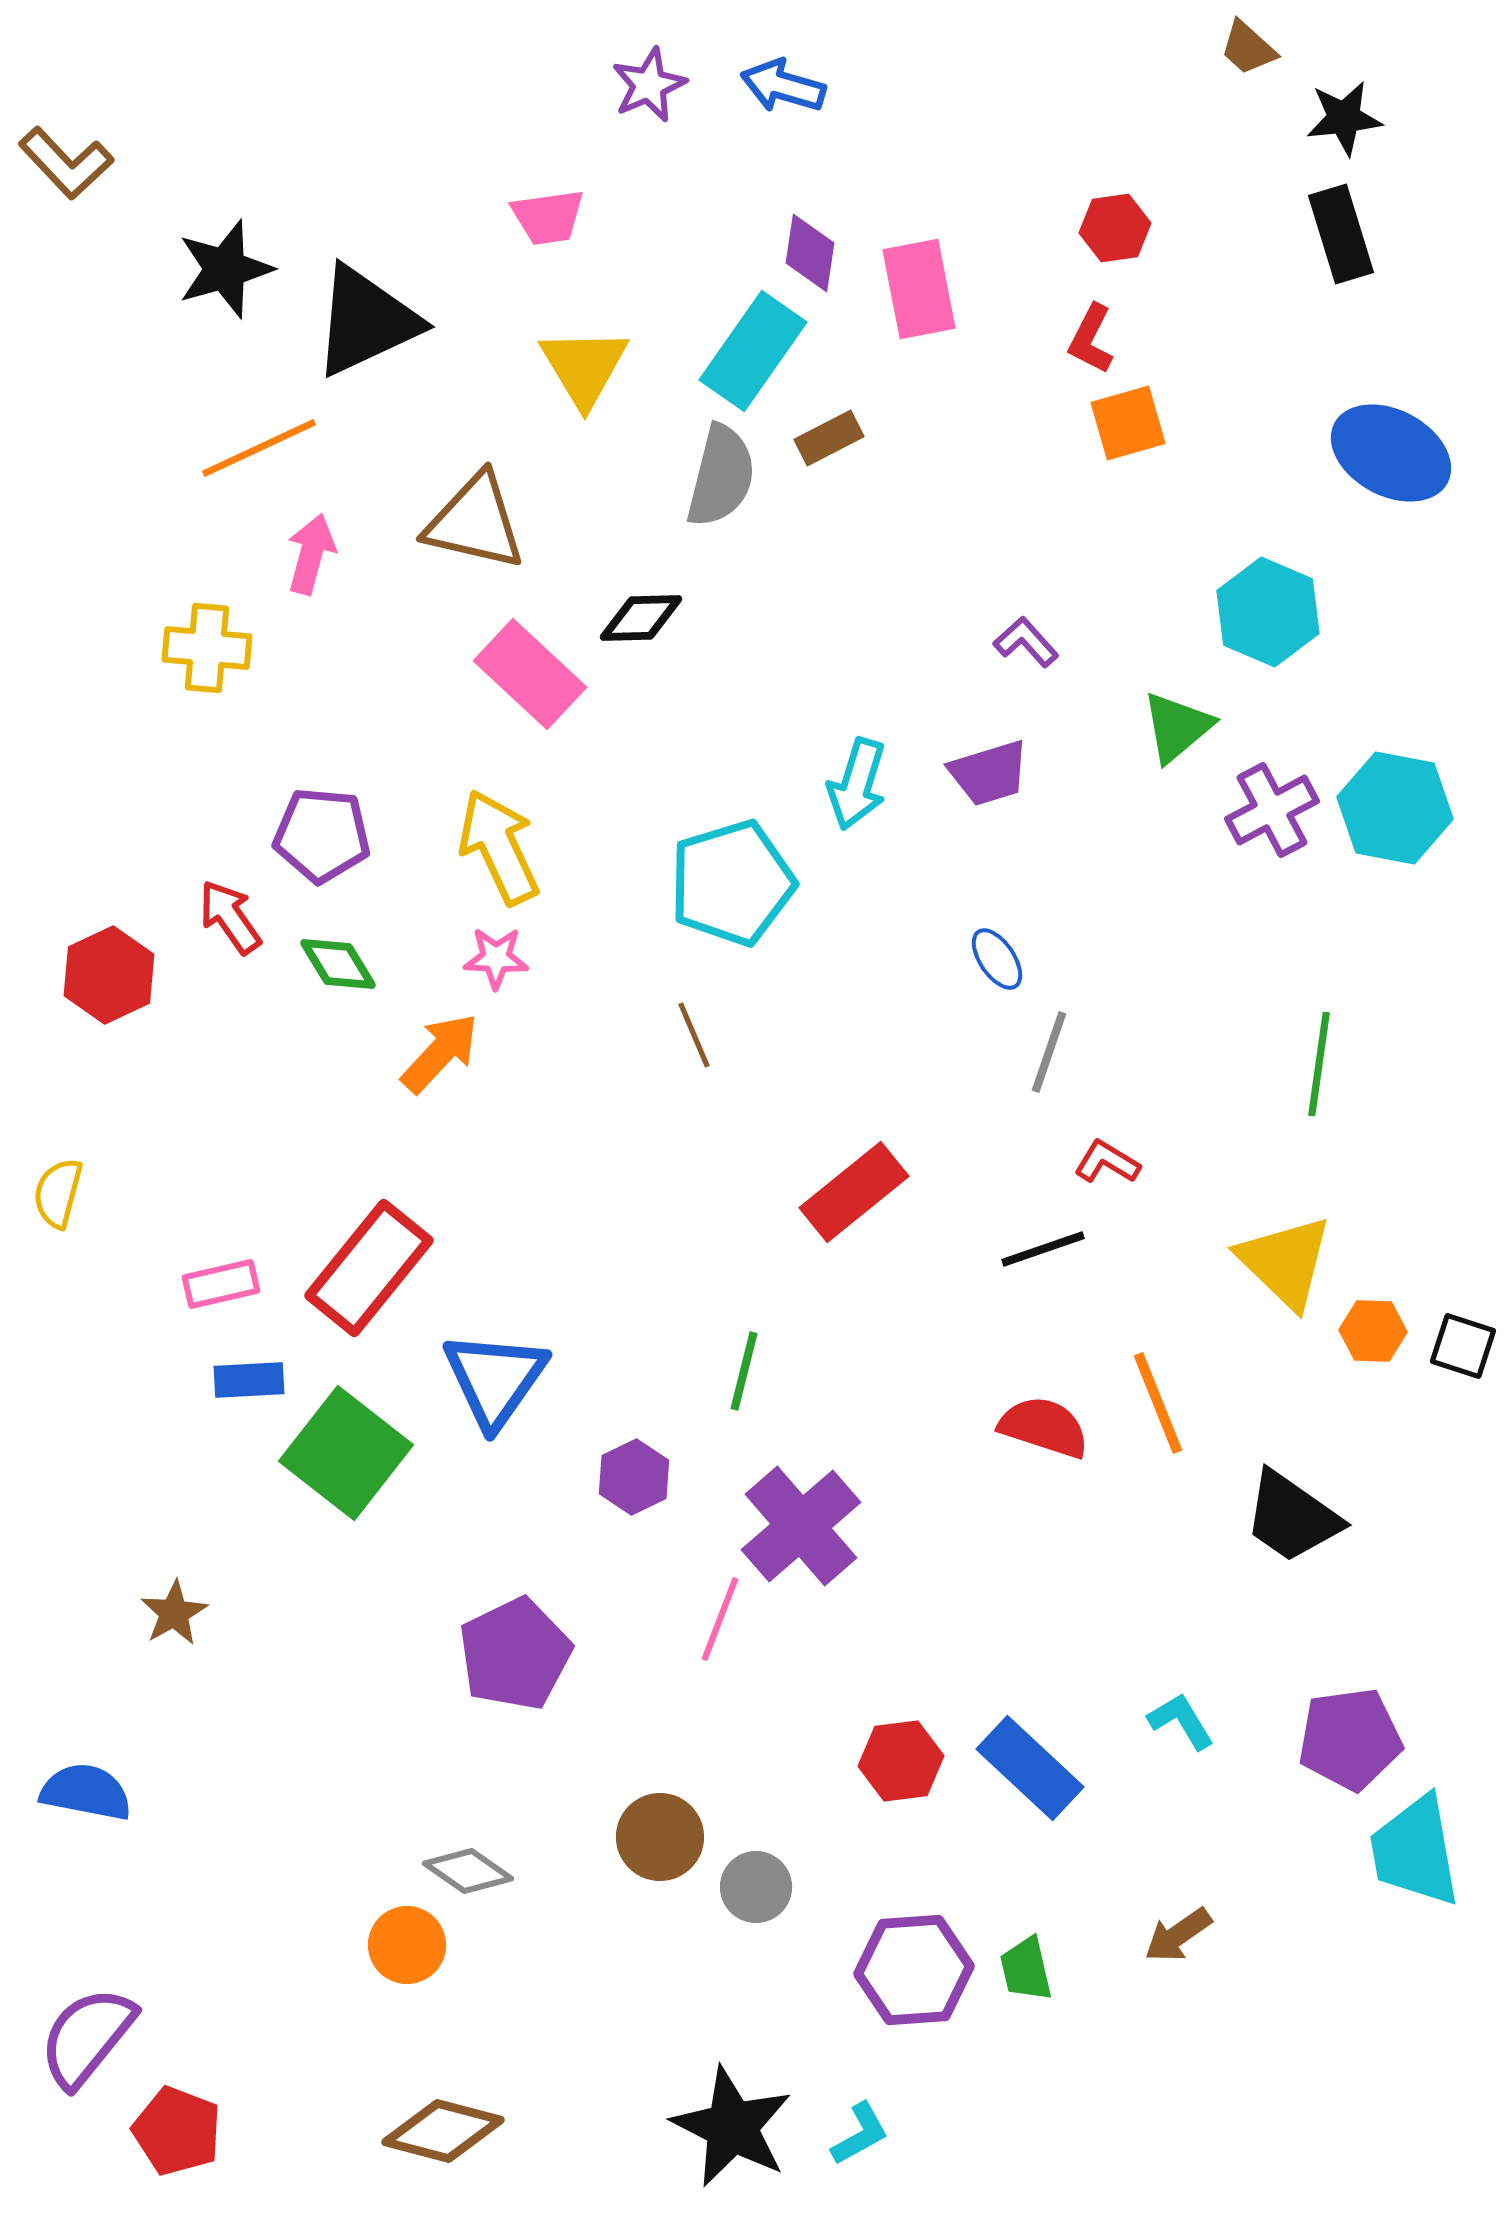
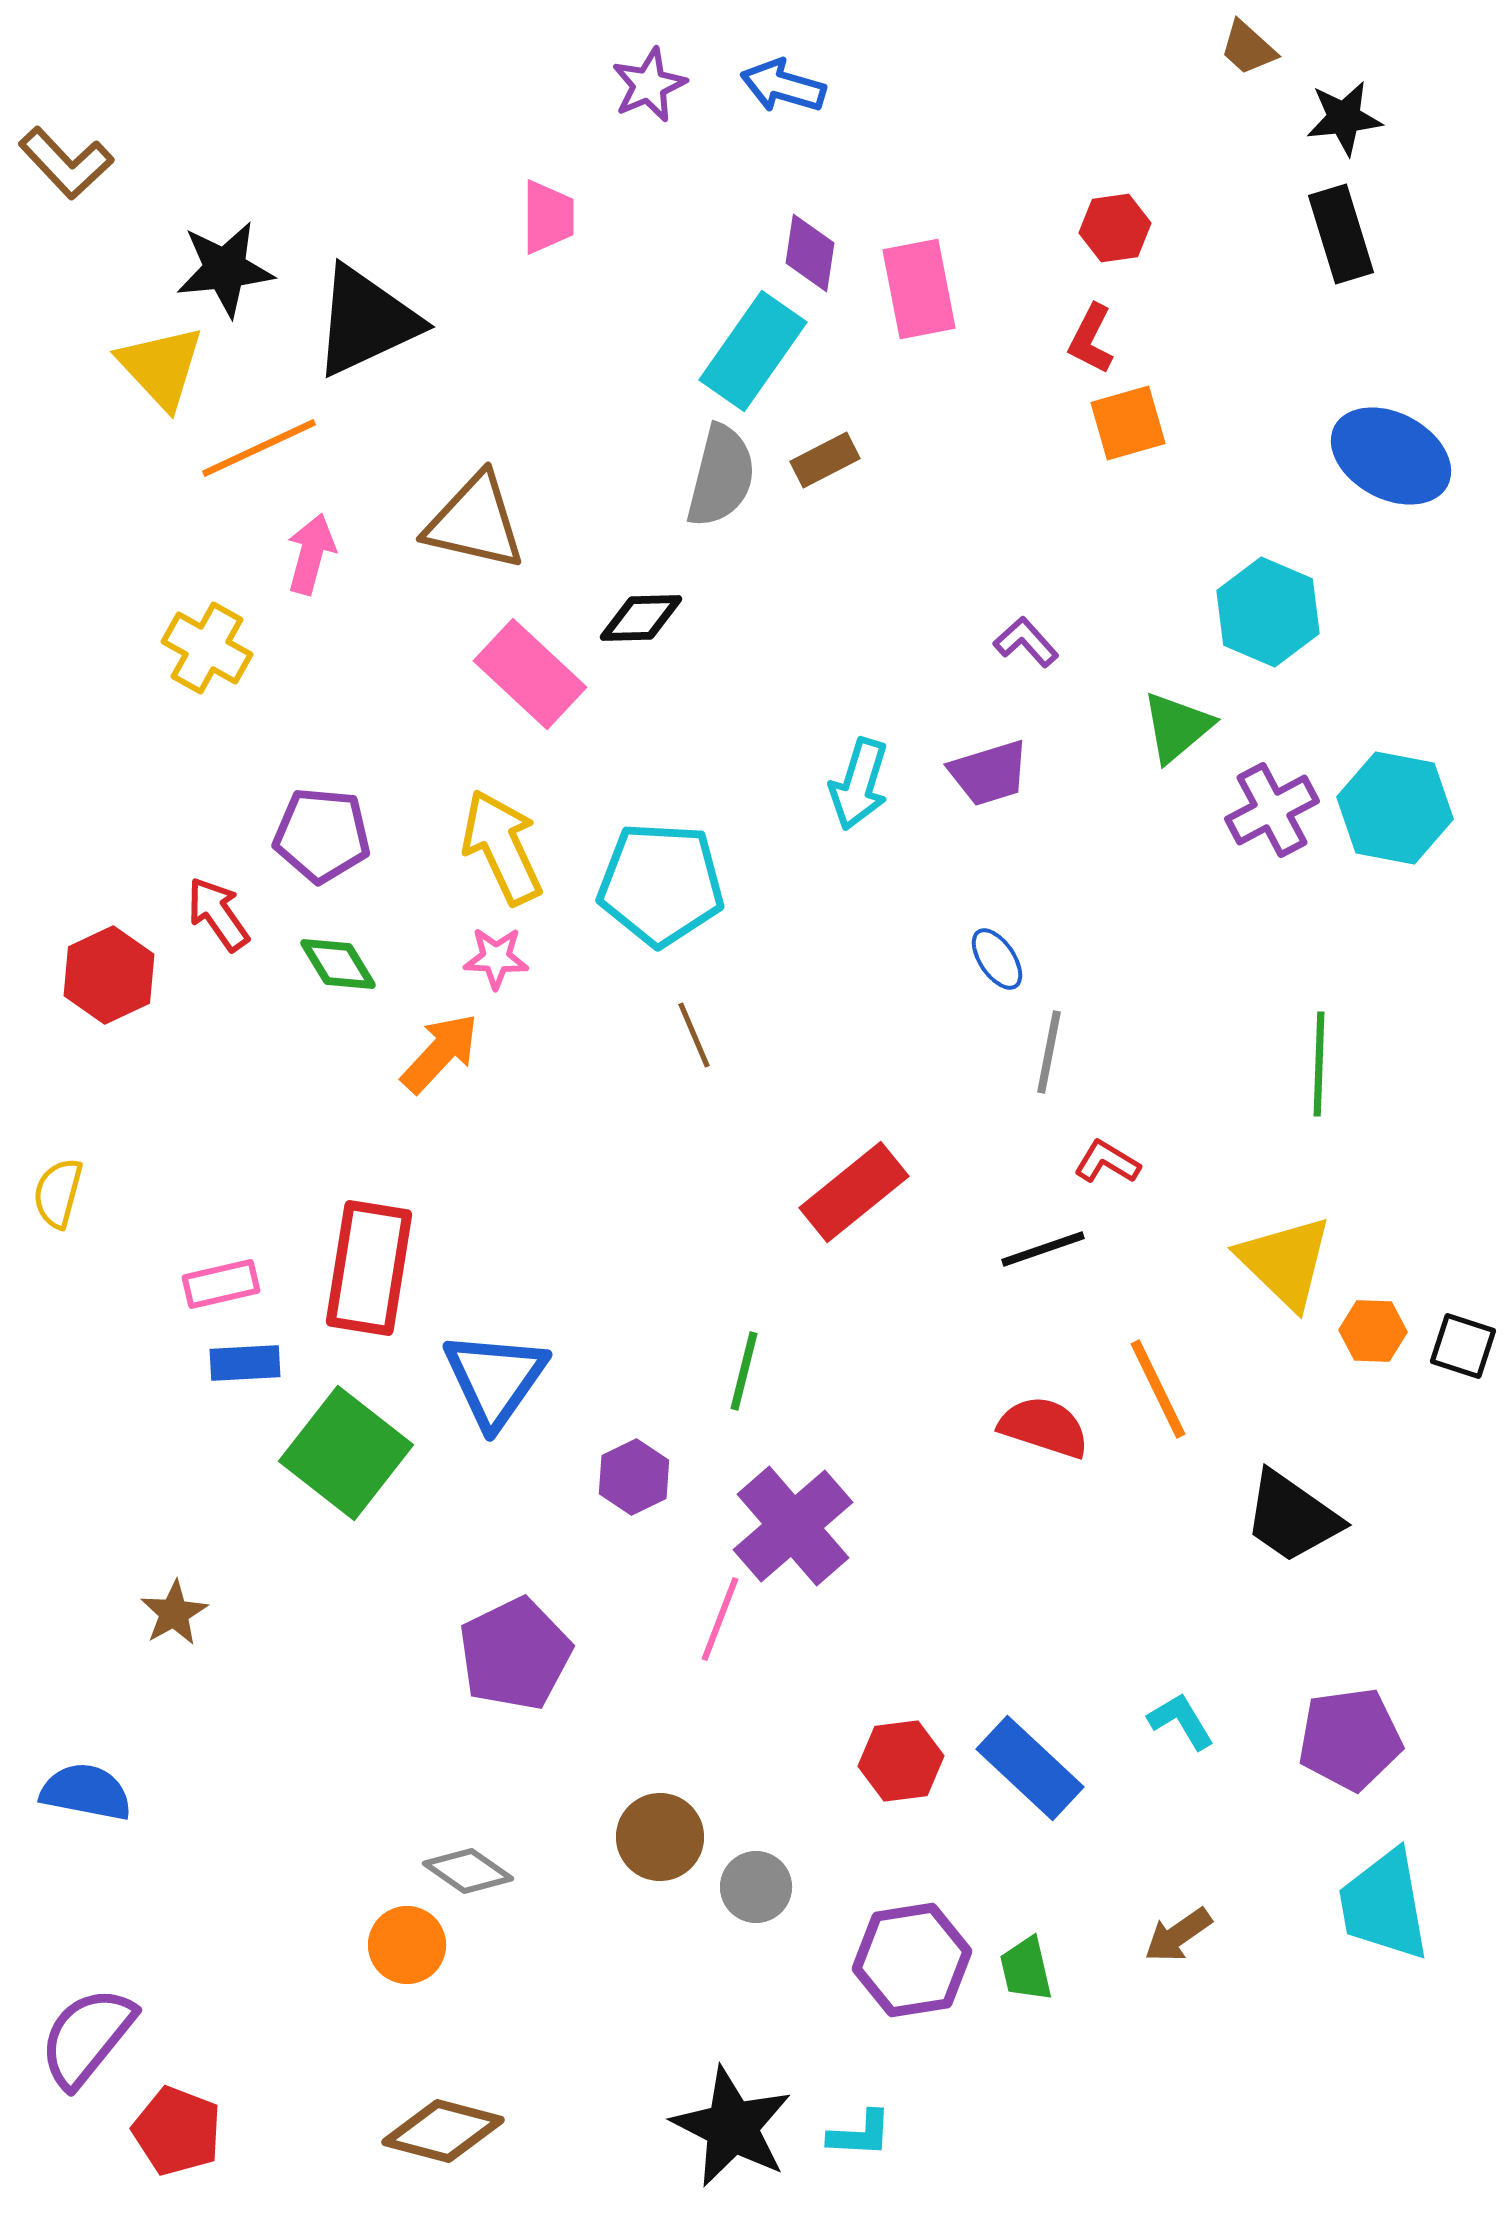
pink trapezoid at (548, 217): rotated 82 degrees counterclockwise
black star at (225, 269): rotated 10 degrees clockwise
yellow triangle at (584, 367): moved 423 px left; rotated 12 degrees counterclockwise
brown rectangle at (829, 438): moved 4 px left, 22 px down
blue ellipse at (1391, 453): moved 3 px down
yellow cross at (207, 648): rotated 24 degrees clockwise
cyan arrow at (857, 784): moved 2 px right
yellow arrow at (499, 847): moved 3 px right
cyan pentagon at (732, 883): moved 71 px left, 1 px down; rotated 20 degrees clockwise
red arrow at (230, 917): moved 12 px left, 3 px up
gray line at (1049, 1052): rotated 8 degrees counterclockwise
green line at (1319, 1064): rotated 6 degrees counterclockwise
red rectangle at (369, 1268): rotated 30 degrees counterclockwise
blue rectangle at (249, 1380): moved 4 px left, 17 px up
orange line at (1158, 1403): moved 14 px up; rotated 4 degrees counterclockwise
purple cross at (801, 1526): moved 8 px left
cyan trapezoid at (1415, 1851): moved 31 px left, 54 px down
purple hexagon at (914, 1970): moved 2 px left, 10 px up; rotated 5 degrees counterclockwise
cyan L-shape at (860, 2134): rotated 32 degrees clockwise
